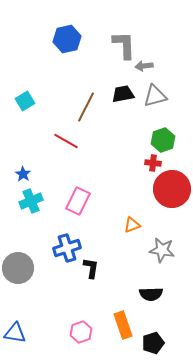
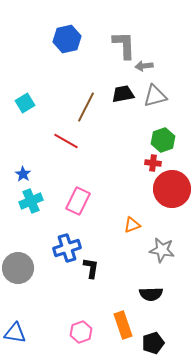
cyan square: moved 2 px down
